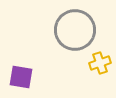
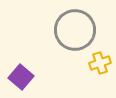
purple square: rotated 30 degrees clockwise
